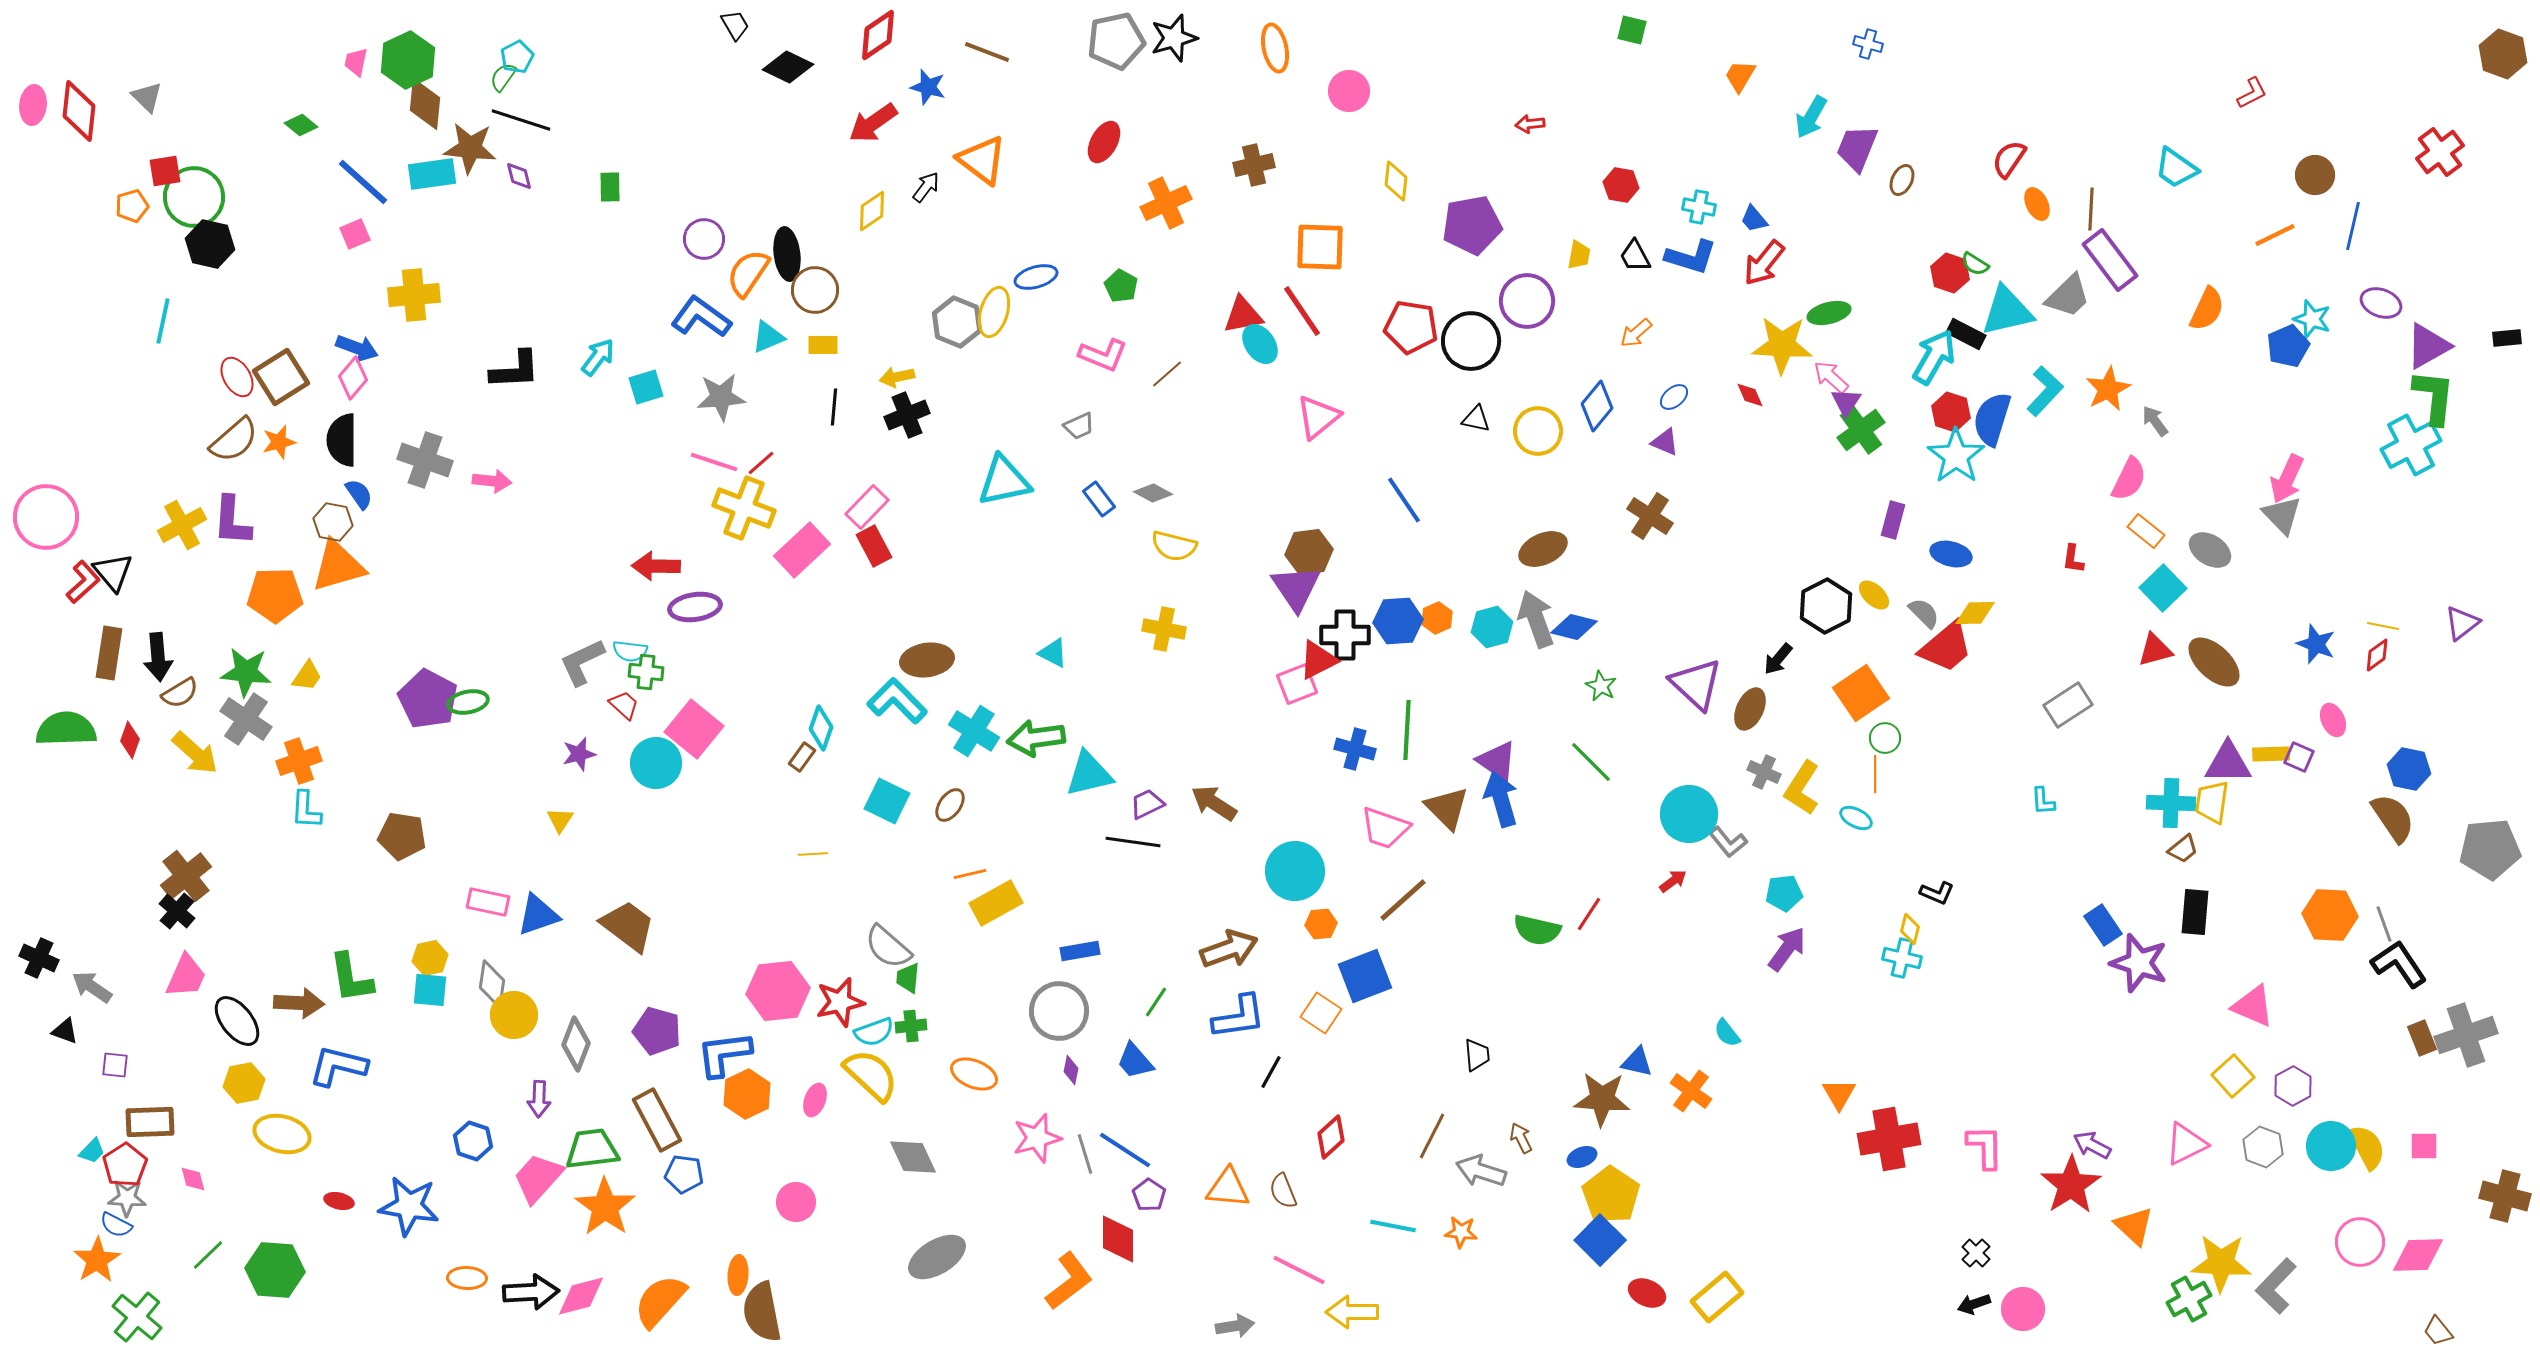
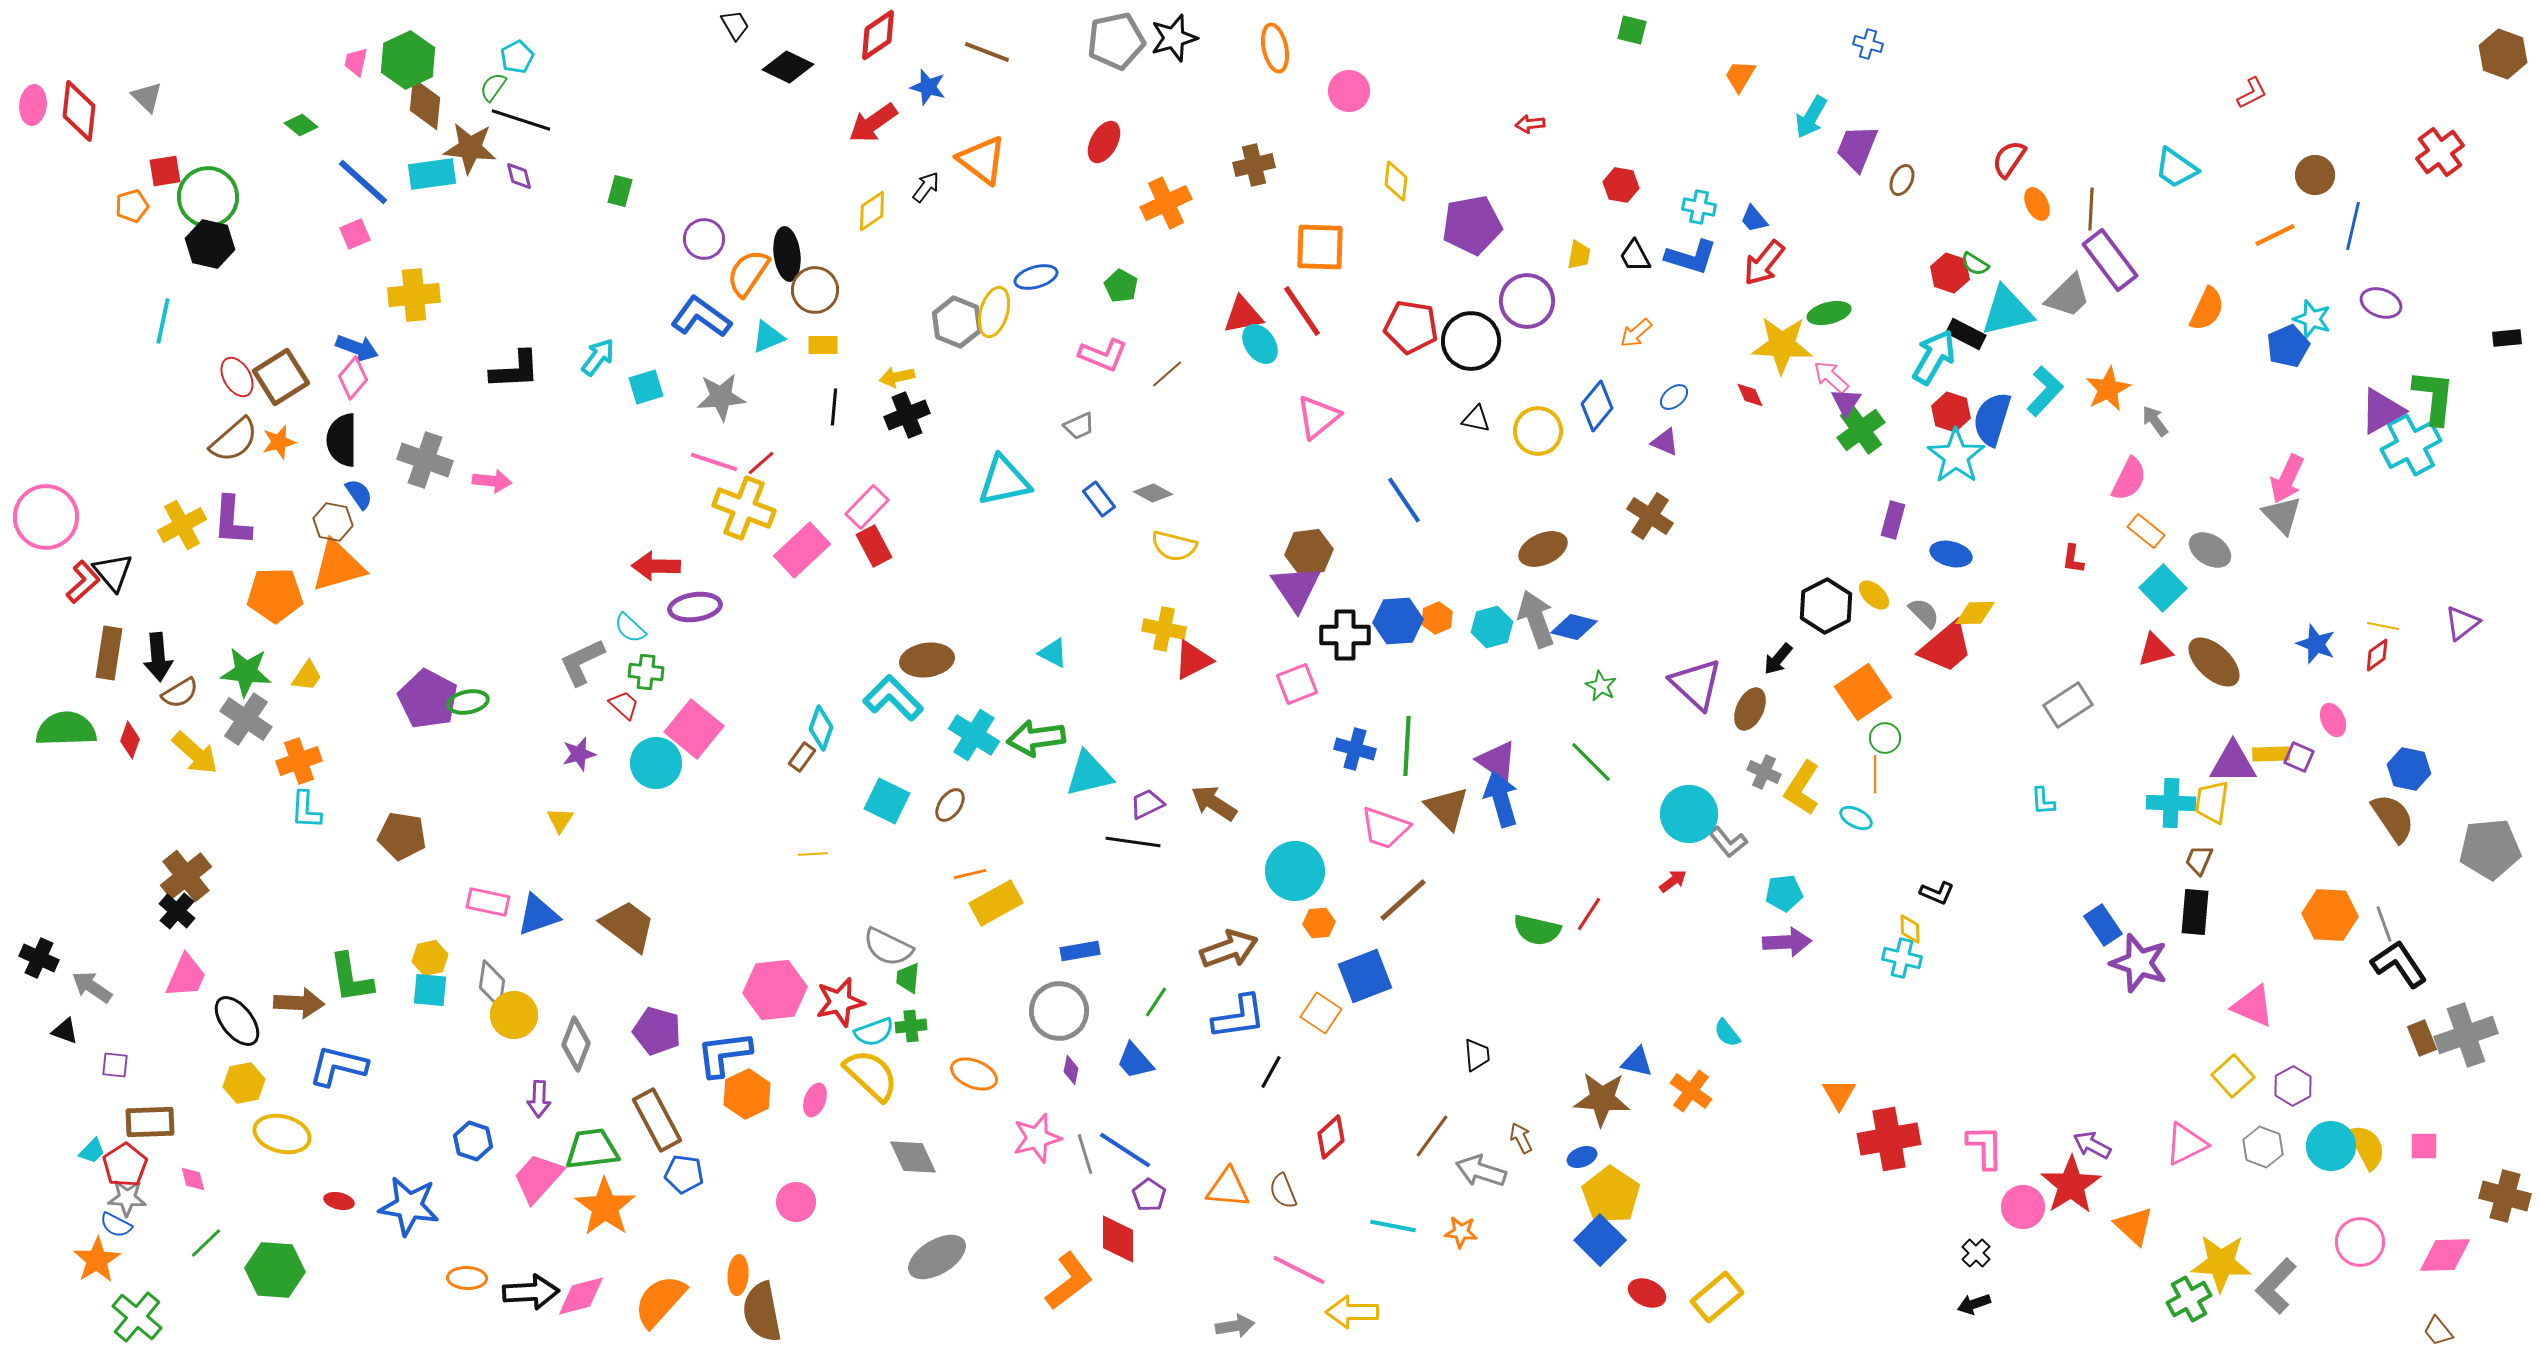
green semicircle at (503, 77): moved 10 px left, 10 px down
green rectangle at (610, 187): moved 10 px right, 4 px down; rotated 16 degrees clockwise
green circle at (194, 197): moved 14 px right
purple triangle at (2428, 346): moved 46 px left, 65 px down
cyan semicircle at (630, 651): moved 23 px up; rotated 36 degrees clockwise
red triangle at (1318, 660): moved 125 px left
orange square at (1861, 693): moved 2 px right, 1 px up
cyan L-shape at (897, 701): moved 4 px left, 3 px up
green line at (1407, 730): moved 16 px down
cyan cross at (974, 731): moved 4 px down
purple triangle at (2228, 763): moved 5 px right
brown trapezoid at (2183, 849): moved 16 px right, 11 px down; rotated 152 degrees clockwise
orange hexagon at (1321, 924): moved 2 px left, 1 px up
yellow diamond at (1910, 929): rotated 16 degrees counterclockwise
gray semicircle at (888, 947): rotated 15 degrees counterclockwise
purple arrow at (1787, 949): moved 7 px up; rotated 51 degrees clockwise
pink hexagon at (778, 991): moved 3 px left, 1 px up
brown line at (1432, 1136): rotated 9 degrees clockwise
green line at (208, 1255): moved 2 px left, 12 px up
pink diamond at (2418, 1255): moved 27 px right
pink circle at (2023, 1309): moved 102 px up
